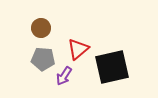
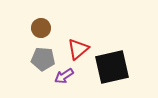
purple arrow: rotated 24 degrees clockwise
